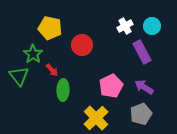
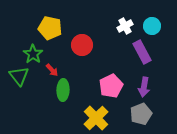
purple arrow: rotated 114 degrees counterclockwise
